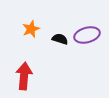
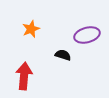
black semicircle: moved 3 px right, 16 px down
